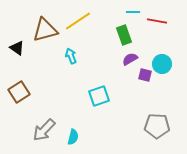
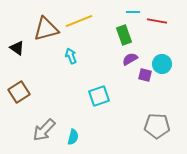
yellow line: moved 1 px right; rotated 12 degrees clockwise
brown triangle: moved 1 px right, 1 px up
